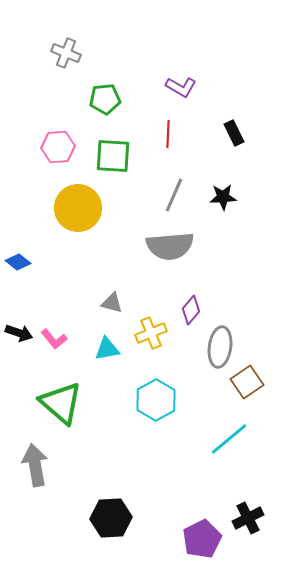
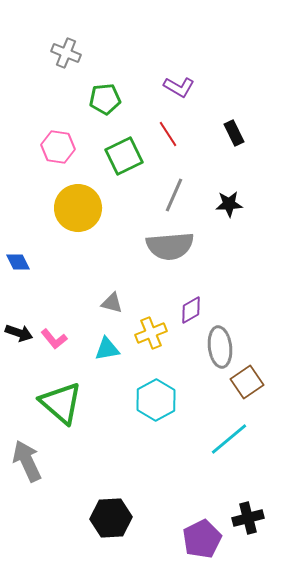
purple L-shape: moved 2 px left
red line: rotated 36 degrees counterclockwise
pink hexagon: rotated 12 degrees clockwise
green square: moved 11 px right; rotated 30 degrees counterclockwise
black star: moved 6 px right, 7 px down
blue diamond: rotated 25 degrees clockwise
purple diamond: rotated 20 degrees clockwise
gray ellipse: rotated 15 degrees counterclockwise
gray arrow: moved 8 px left, 4 px up; rotated 15 degrees counterclockwise
black cross: rotated 12 degrees clockwise
